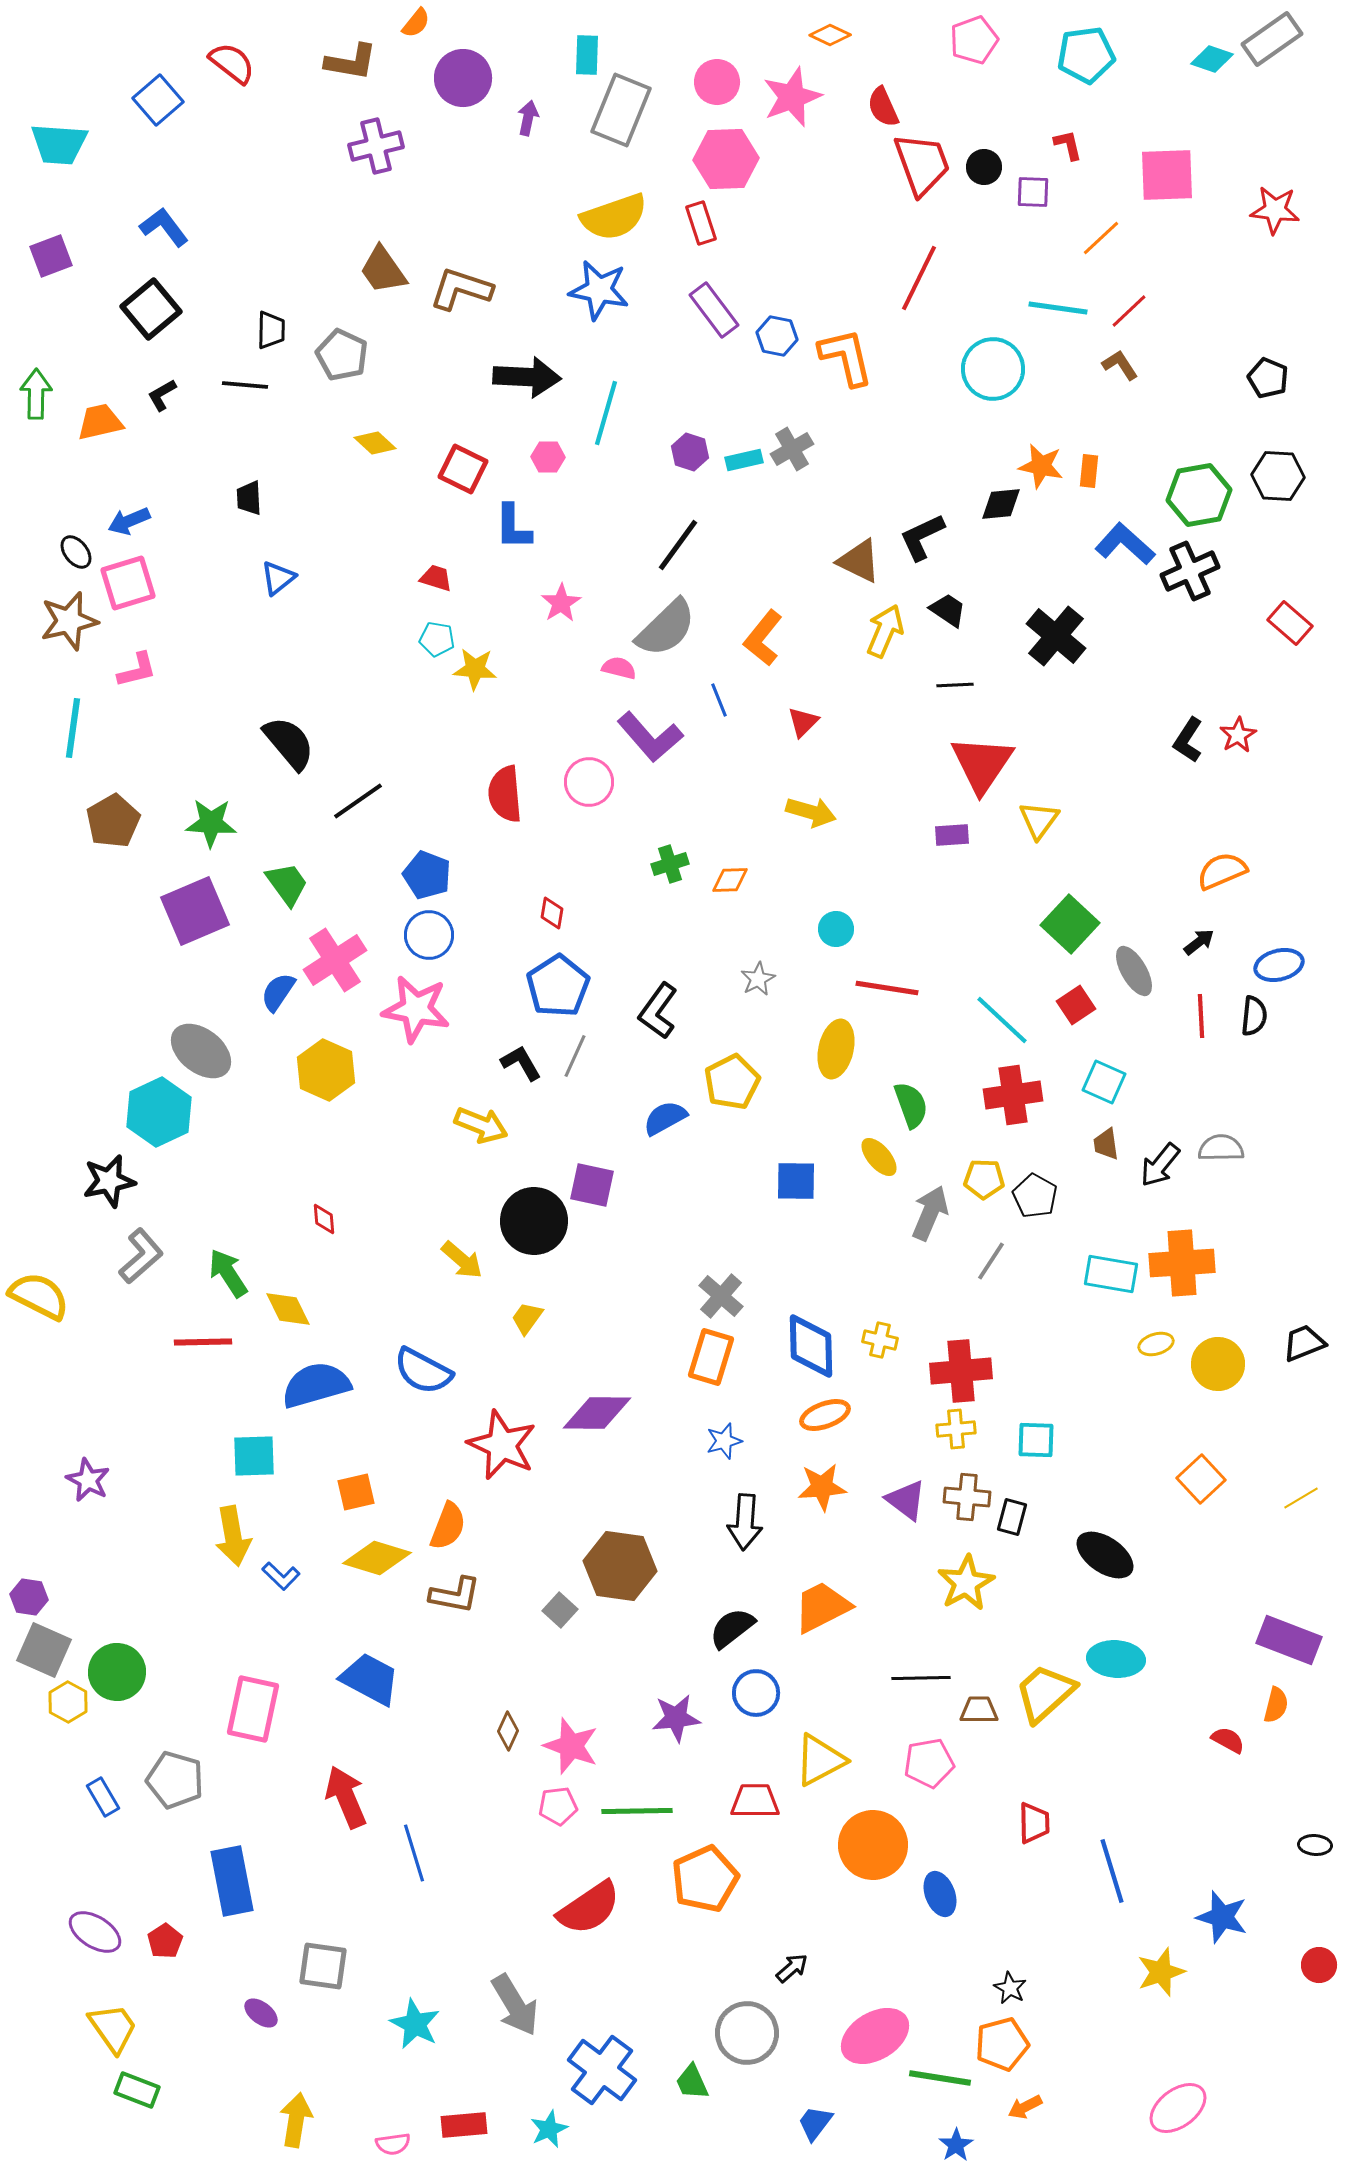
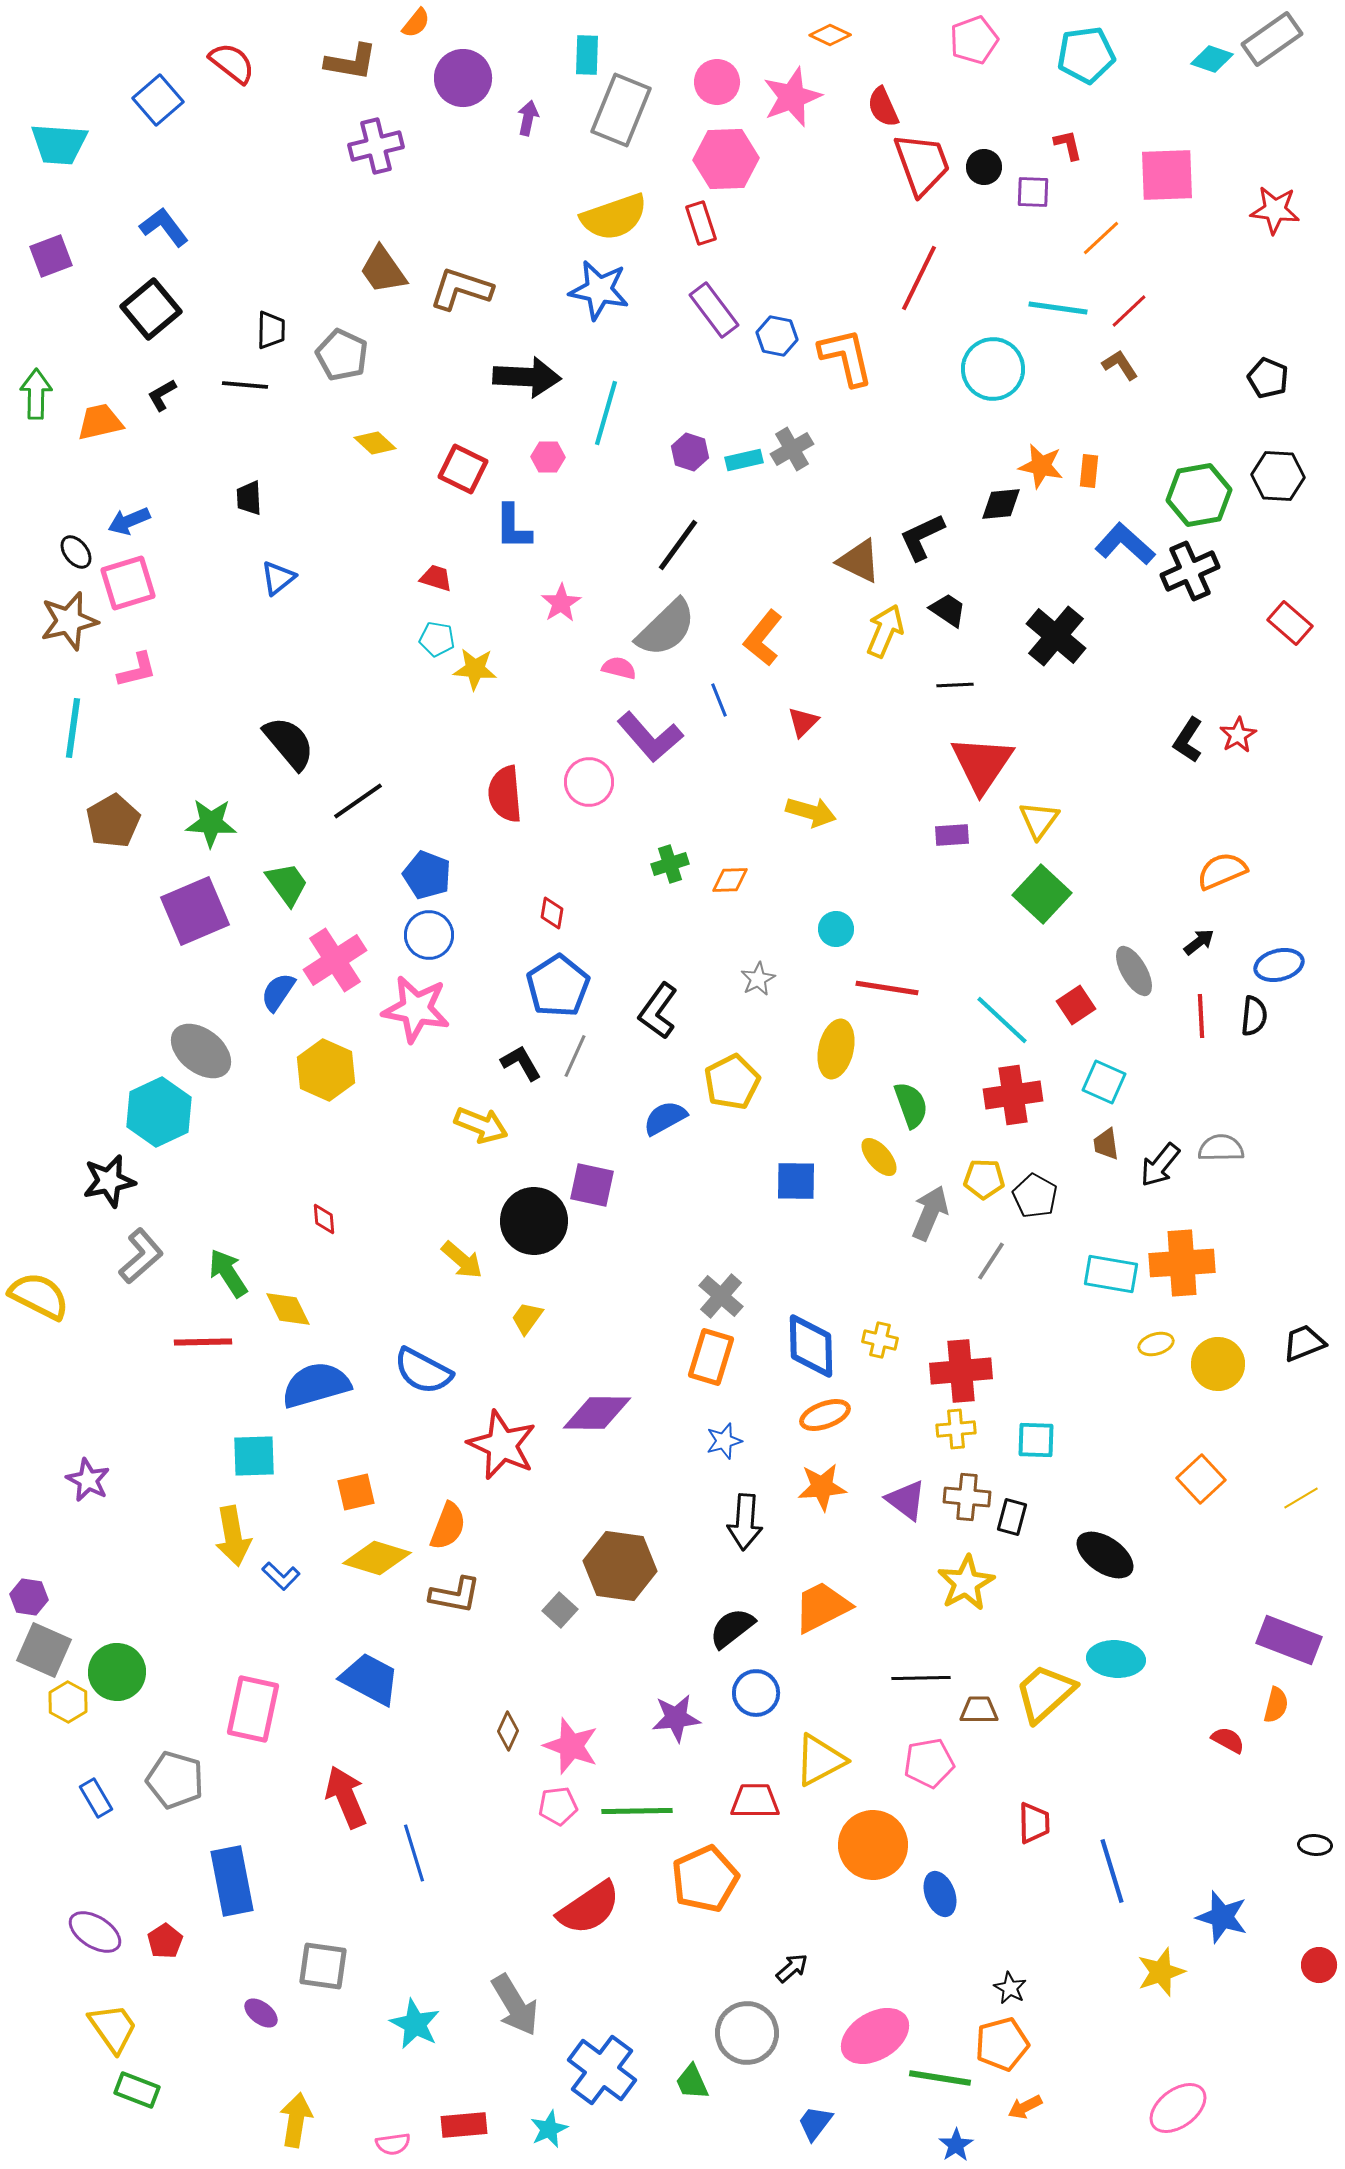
green square at (1070, 924): moved 28 px left, 30 px up
blue rectangle at (103, 1797): moved 7 px left, 1 px down
